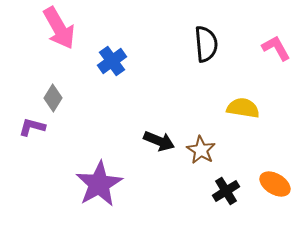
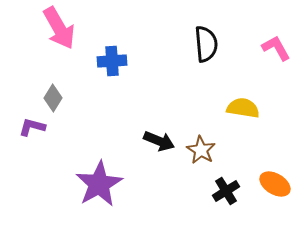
blue cross: rotated 32 degrees clockwise
